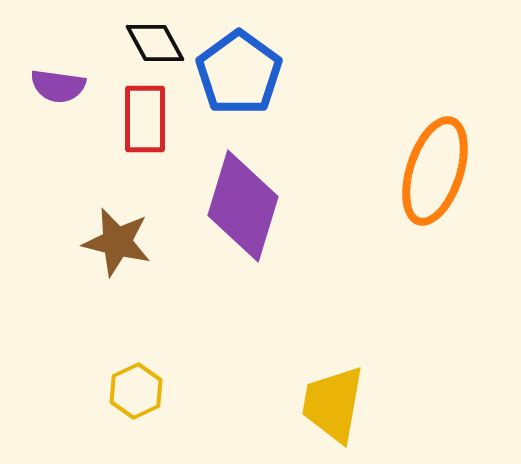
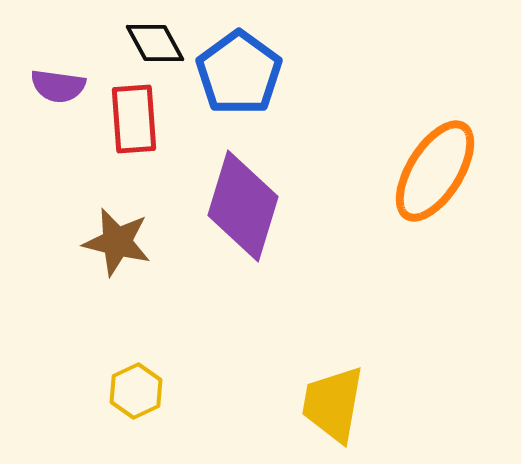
red rectangle: moved 11 px left; rotated 4 degrees counterclockwise
orange ellipse: rotated 14 degrees clockwise
